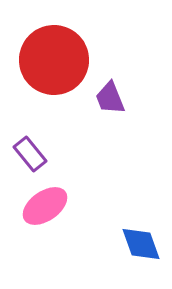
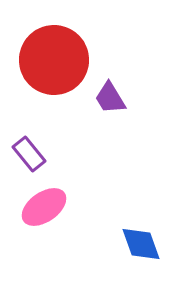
purple trapezoid: rotated 9 degrees counterclockwise
purple rectangle: moved 1 px left
pink ellipse: moved 1 px left, 1 px down
